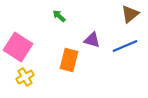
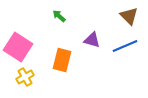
brown triangle: moved 1 px left, 2 px down; rotated 36 degrees counterclockwise
orange rectangle: moved 7 px left
